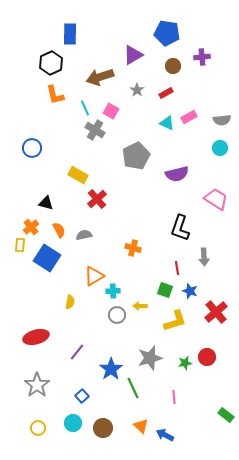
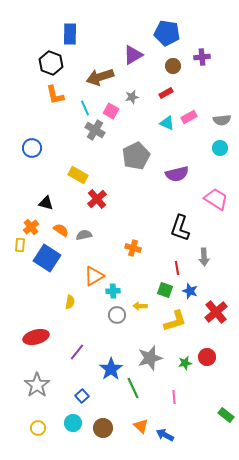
black hexagon at (51, 63): rotated 15 degrees counterclockwise
gray star at (137, 90): moved 5 px left, 7 px down; rotated 24 degrees clockwise
orange semicircle at (59, 230): moved 2 px right; rotated 28 degrees counterclockwise
